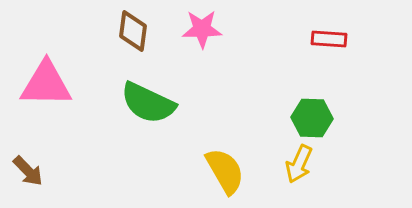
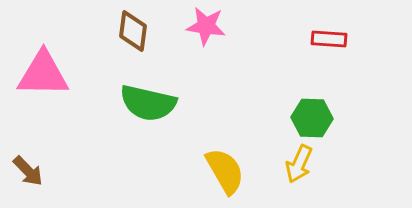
pink star: moved 4 px right, 3 px up; rotated 9 degrees clockwise
pink triangle: moved 3 px left, 10 px up
green semicircle: rotated 12 degrees counterclockwise
